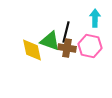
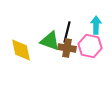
cyan arrow: moved 1 px right, 7 px down
black line: moved 1 px right
yellow diamond: moved 11 px left
